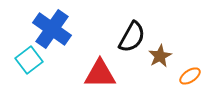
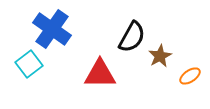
cyan square: moved 4 px down
